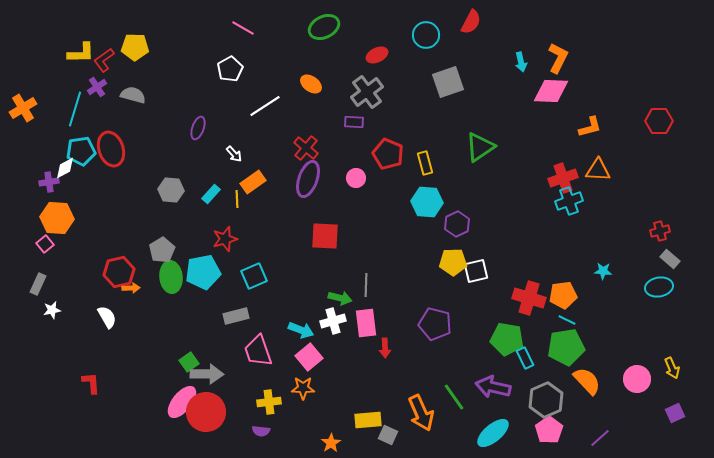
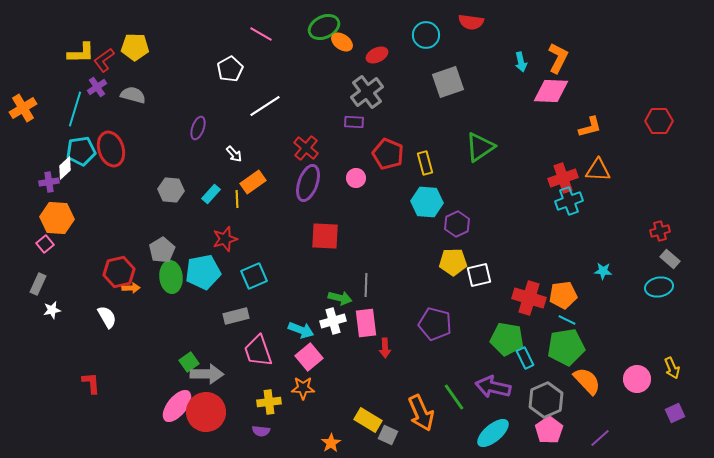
red semicircle at (471, 22): rotated 70 degrees clockwise
pink line at (243, 28): moved 18 px right, 6 px down
orange ellipse at (311, 84): moved 31 px right, 42 px up
white diamond at (65, 168): rotated 15 degrees counterclockwise
purple ellipse at (308, 179): moved 4 px down
white square at (476, 271): moved 3 px right, 4 px down
pink ellipse at (182, 402): moved 5 px left, 4 px down
yellow rectangle at (368, 420): rotated 36 degrees clockwise
